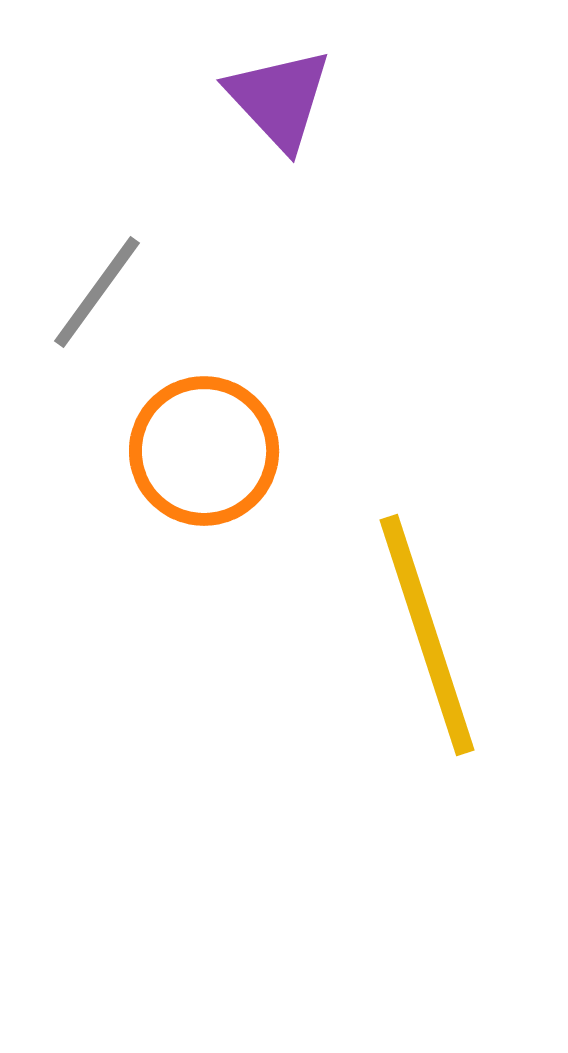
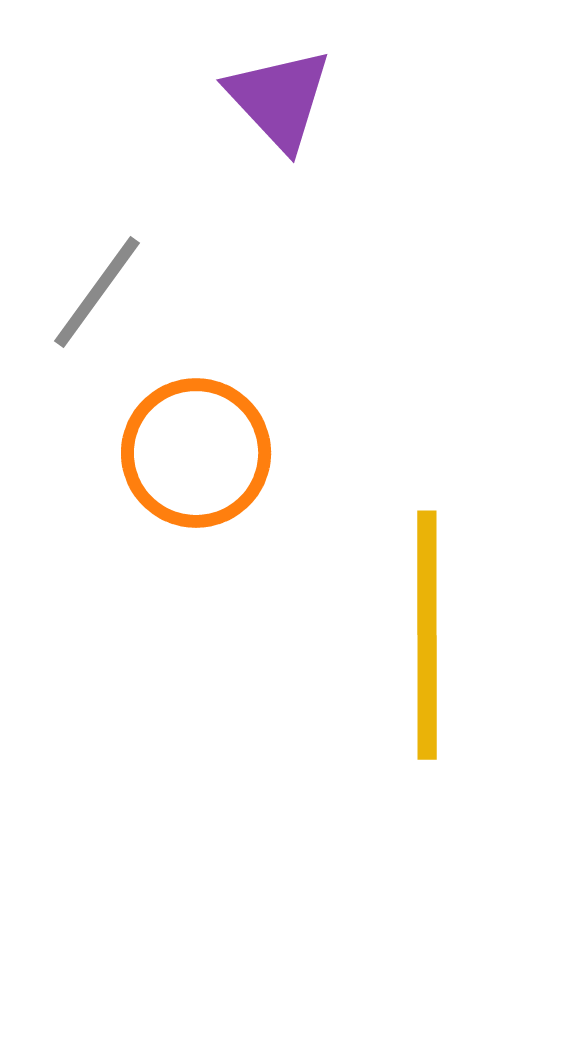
orange circle: moved 8 px left, 2 px down
yellow line: rotated 18 degrees clockwise
